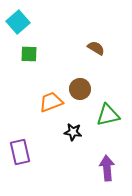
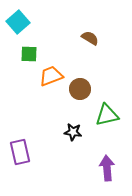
brown semicircle: moved 6 px left, 10 px up
orange trapezoid: moved 26 px up
green triangle: moved 1 px left
